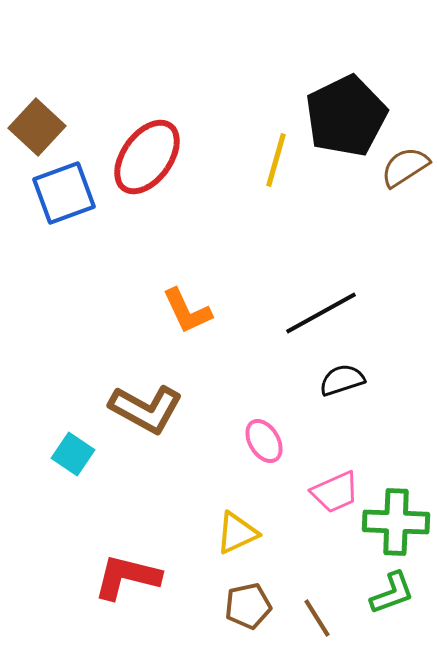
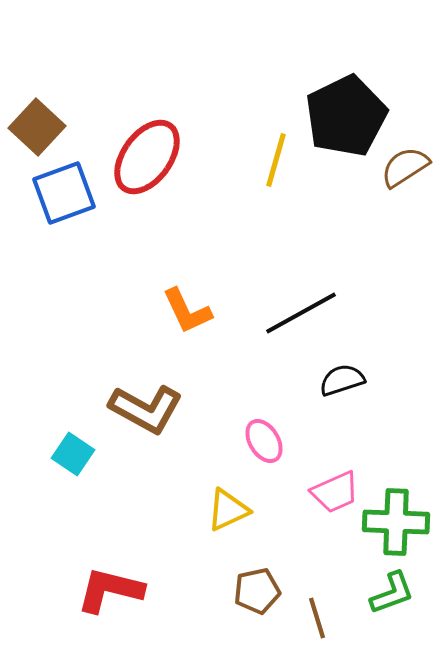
black line: moved 20 px left
yellow triangle: moved 9 px left, 23 px up
red L-shape: moved 17 px left, 13 px down
brown pentagon: moved 9 px right, 15 px up
brown line: rotated 15 degrees clockwise
